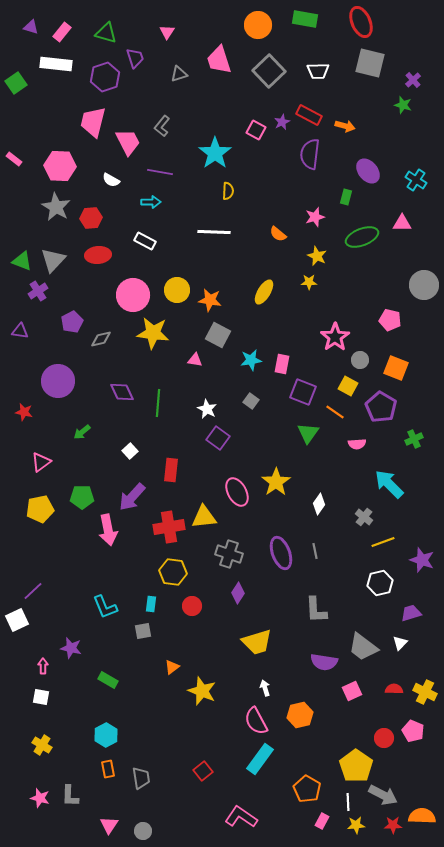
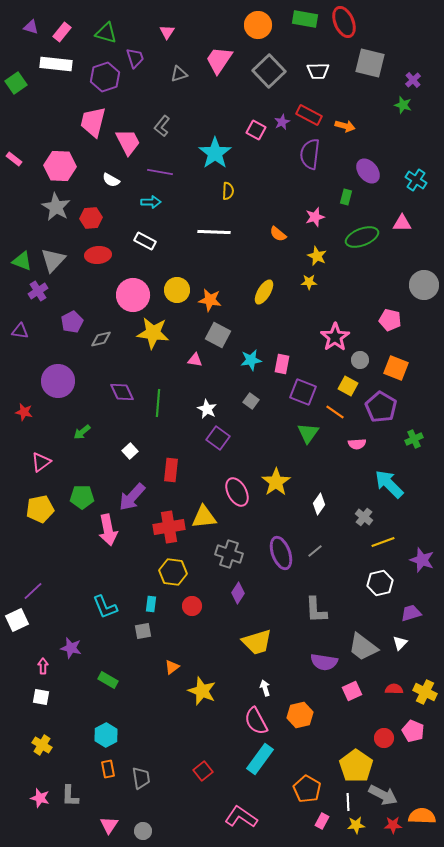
red ellipse at (361, 22): moved 17 px left
pink trapezoid at (219, 60): rotated 52 degrees clockwise
gray line at (315, 551): rotated 63 degrees clockwise
